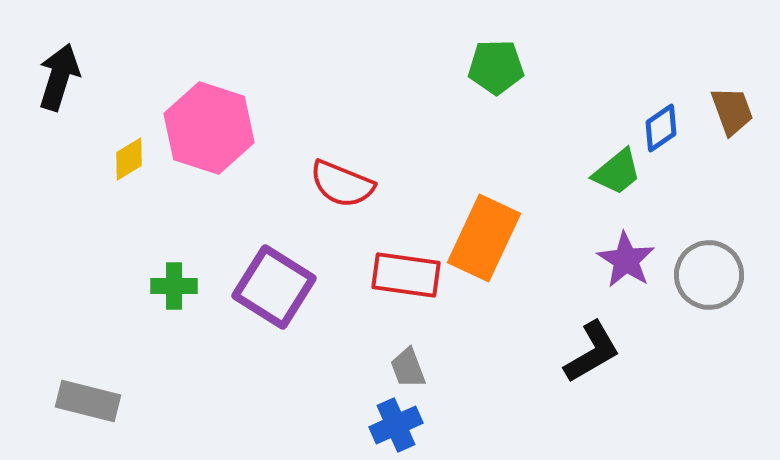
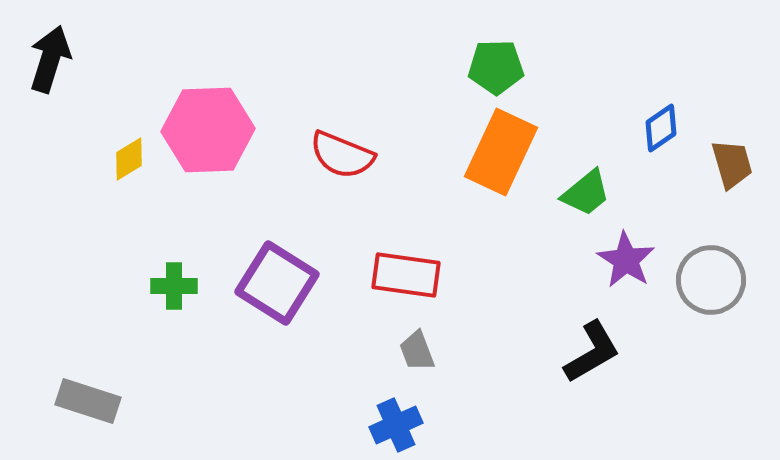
black arrow: moved 9 px left, 18 px up
brown trapezoid: moved 53 px down; rotated 4 degrees clockwise
pink hexagon: moved 1 px left, 2 px down; rotated 20 degrees counterclockwise
green trapezoid: moved 31 px left, 21 px down
red semicircle: moved 29 px up
orange rectangle: moved 17 px right, 86 px up
gray circle: moved 2 px right, 5 px down
purple square: moved 3 px right, 4 px up
gray trapezoid: moved 9 px right, 17 px up
gray rectangle: rotated 4 degrees clockwise
